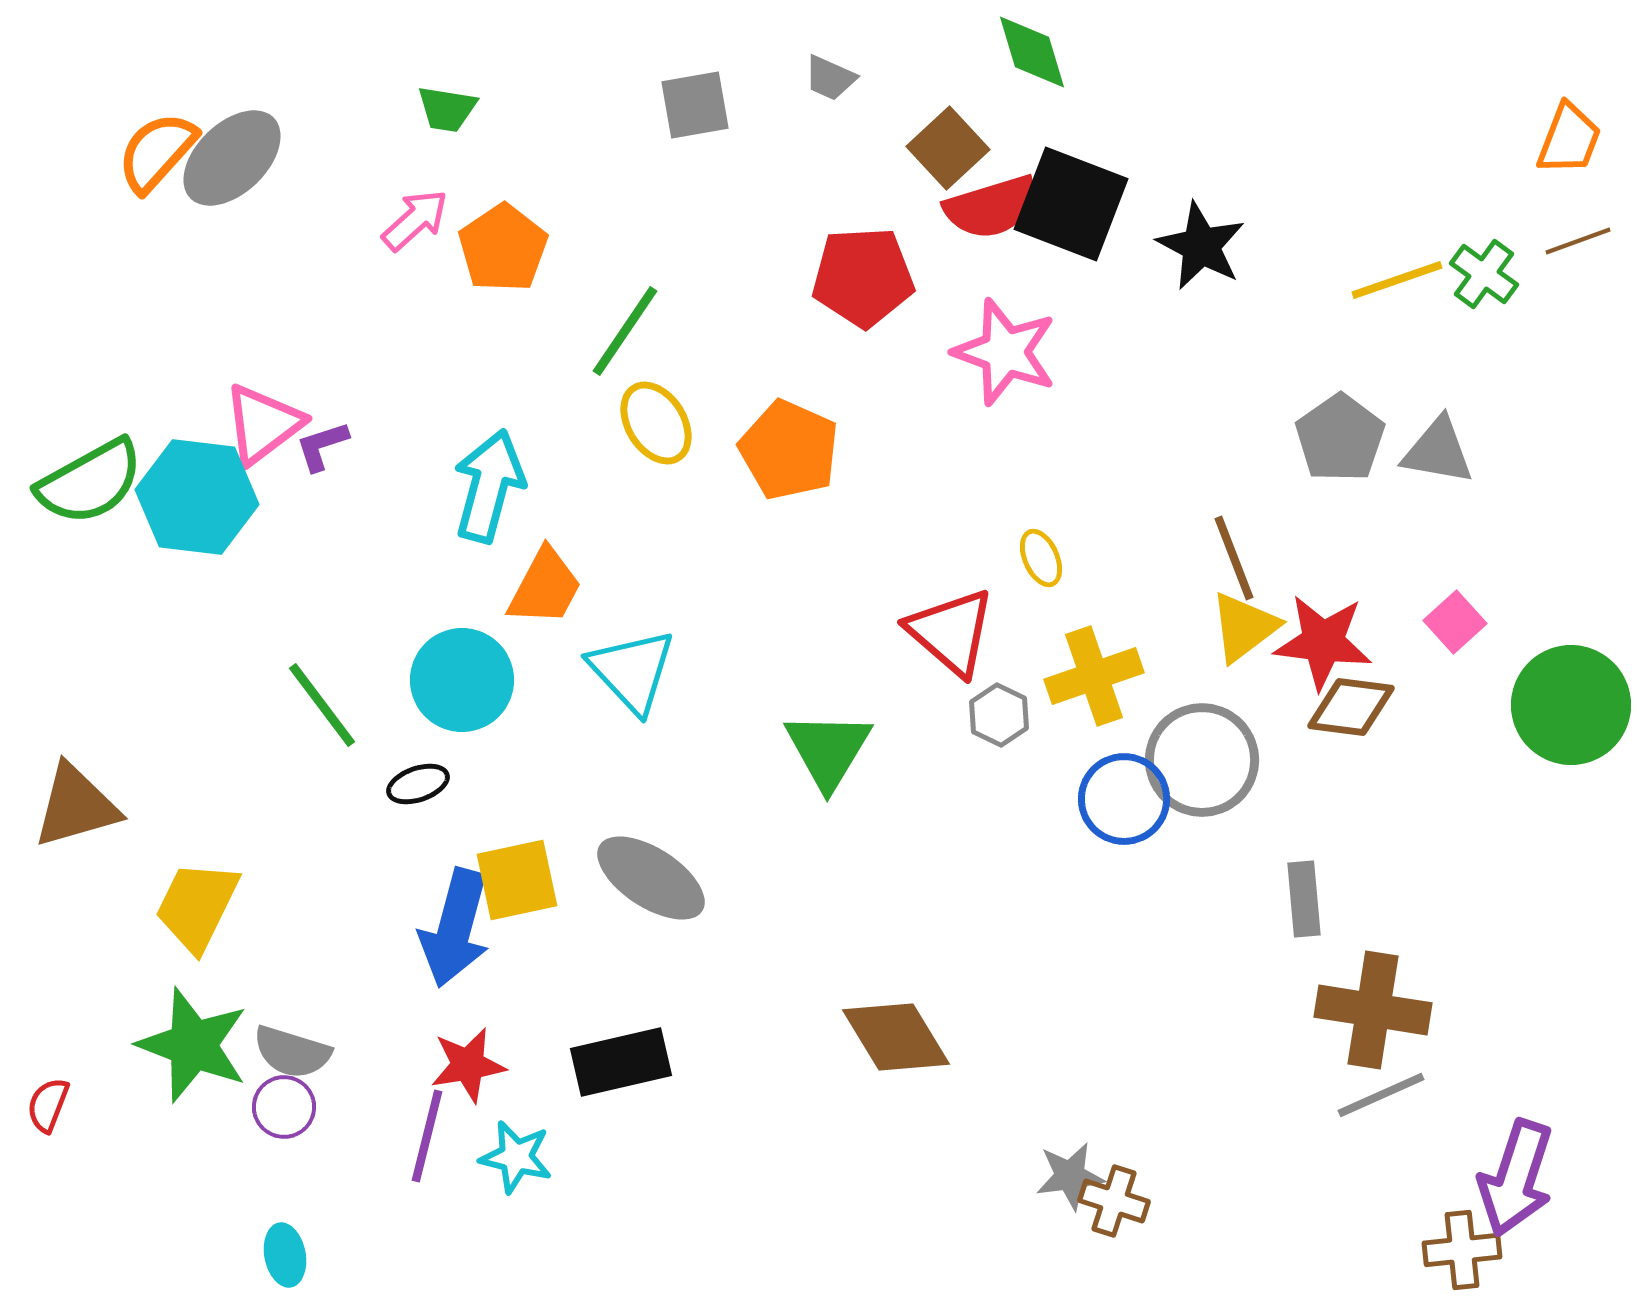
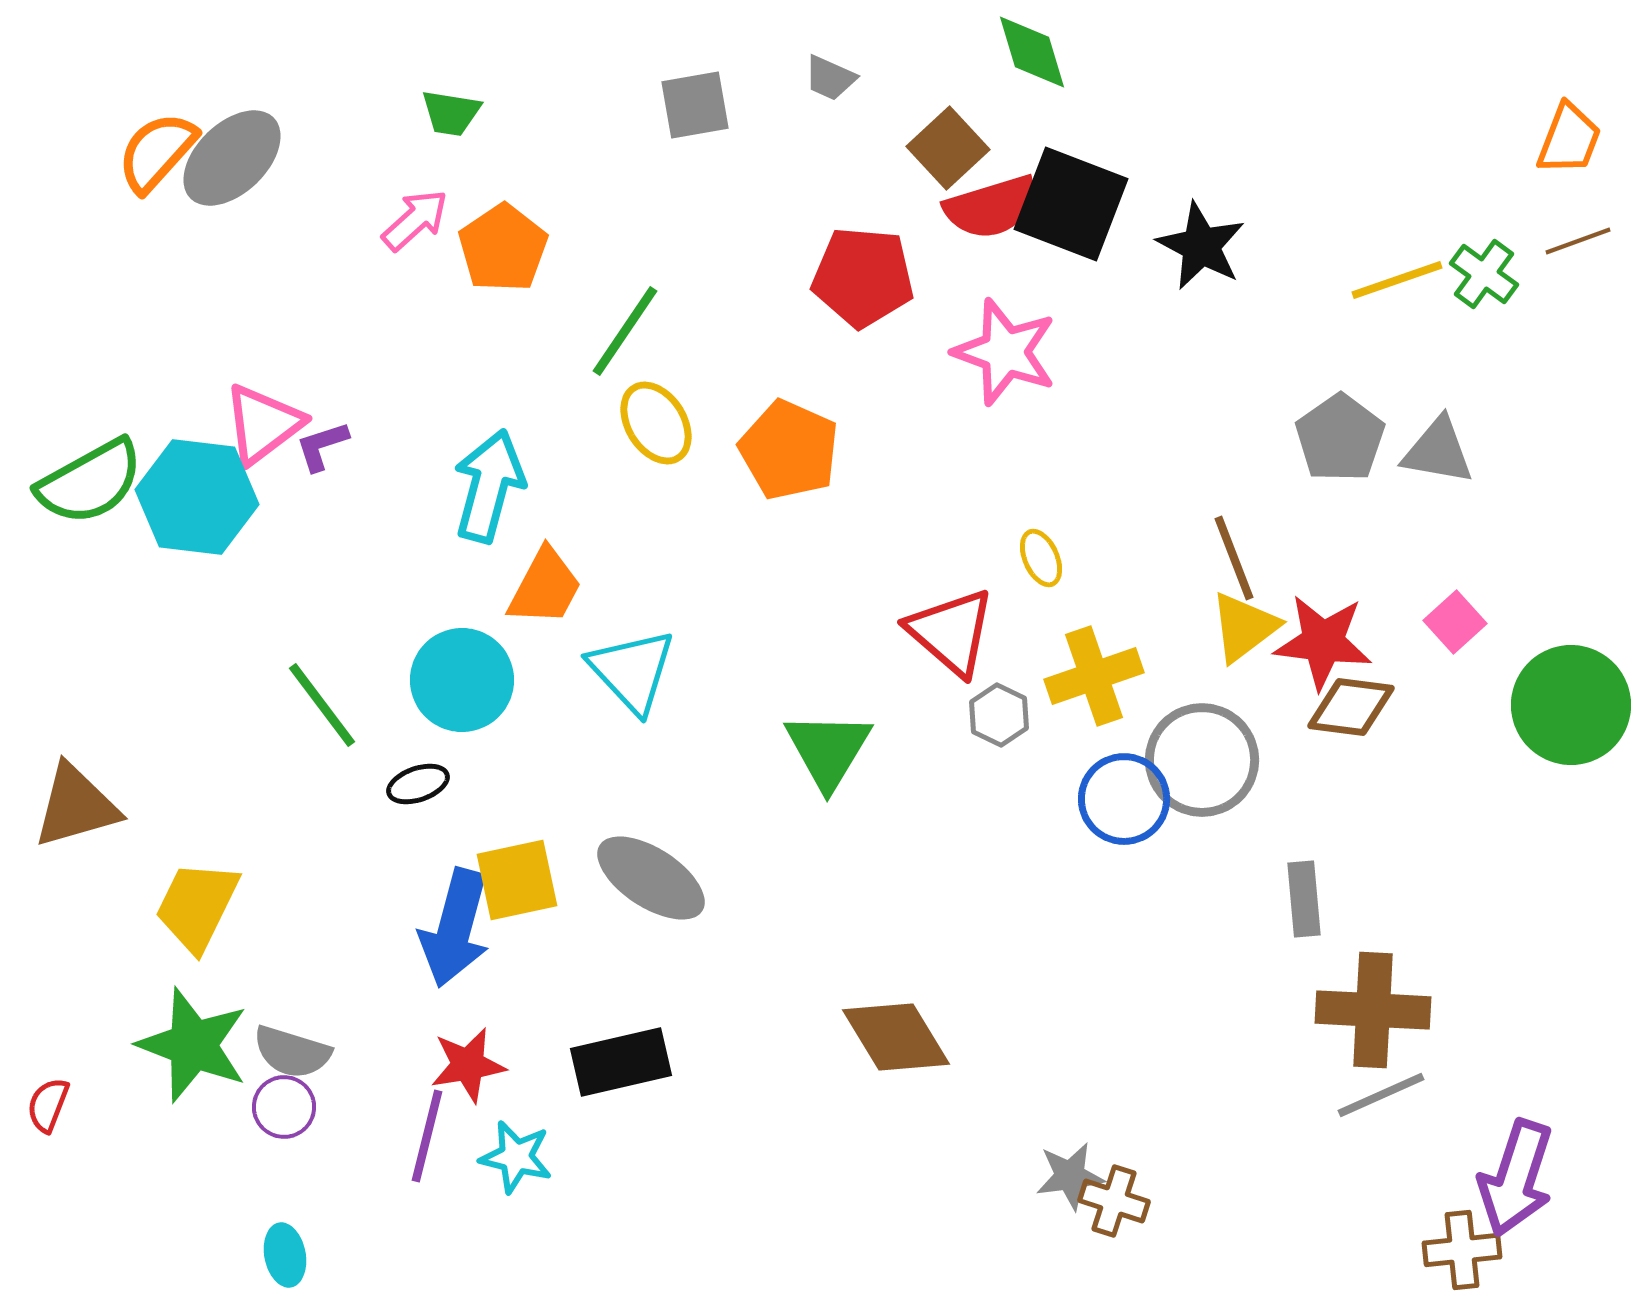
green trapezoid at (447, 109): moved 4 px right, 4 px down
red pentagon at (863, 277): rotated 8 degrees clockwise
brown cross at (1373, 1010): rotated 6 degrees counterclockwise
